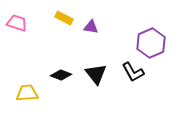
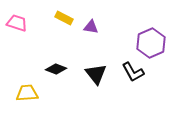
black diamond: moved 5 px left, 6 px up
